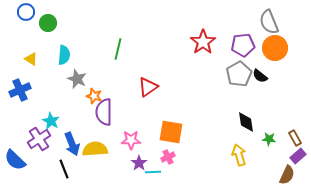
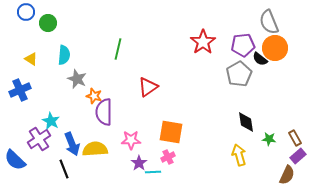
black semicircle: moved 17 px up
